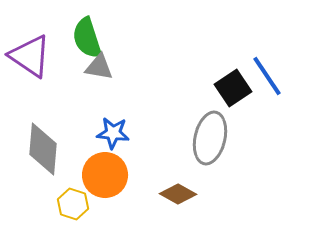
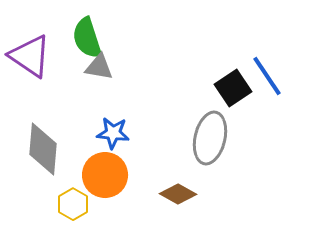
yellow hexagon: rotated 12 degrees clockwise
